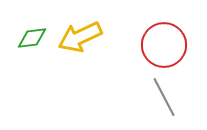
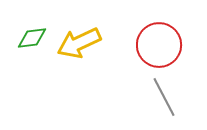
yellow arrow: moved 1 px left, 6 px down
red circle: moved 5 px left
